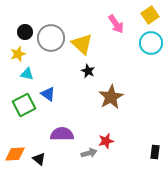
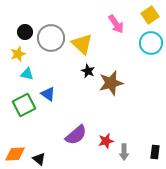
brown star: moved 14 px up; rotated 15 degrees clockwise
purple semicircle: moved 14 px right, 1 px down; rotated 140 degrees clockwise
gray arrow: moved 35 px right, 1 px up; rotated 105 degrees clockwise
